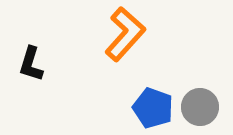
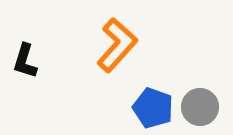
orange L-shape: moved 8 px left, 11 px down
black L-shape: moved 6 px left, 3 px up
